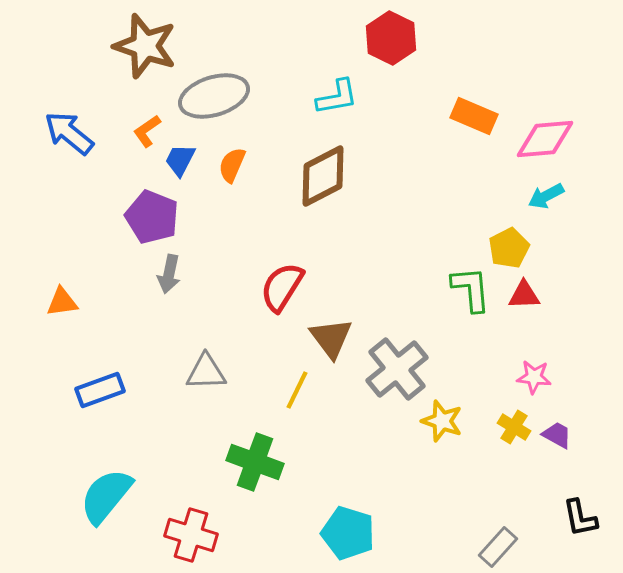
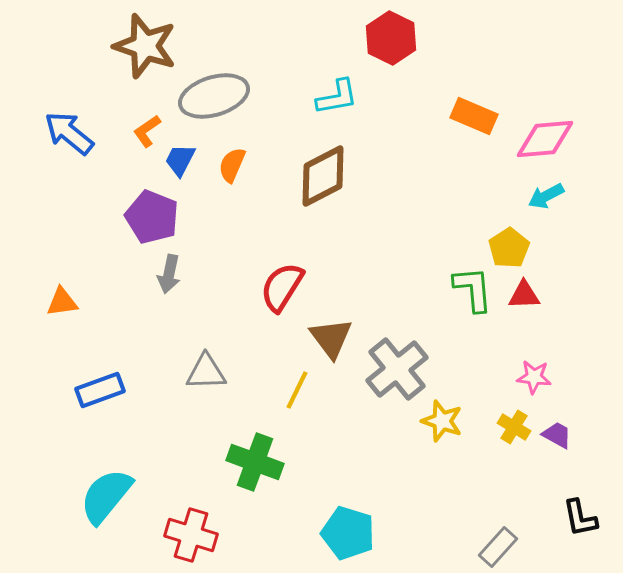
yellow pentagon: rotated 6 degrees counterclockwise
green L-shape: moved 2 px right
